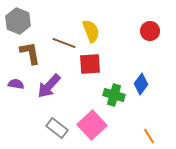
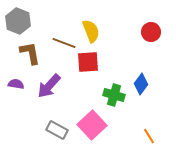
red circle: moved 1 px right, 1 px down
red square: moved 2 px left, 2 px up
gray rectangle: moved 2 px down; rotated 10 degrees counterclockwise
